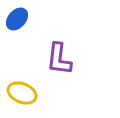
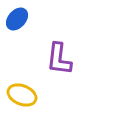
yellow ellipse: moved 2 px down
